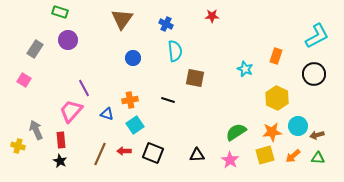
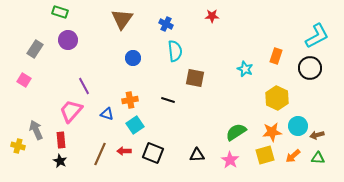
black circle: moved 4 px left, 6 px up
purple line: moved 2 px up
